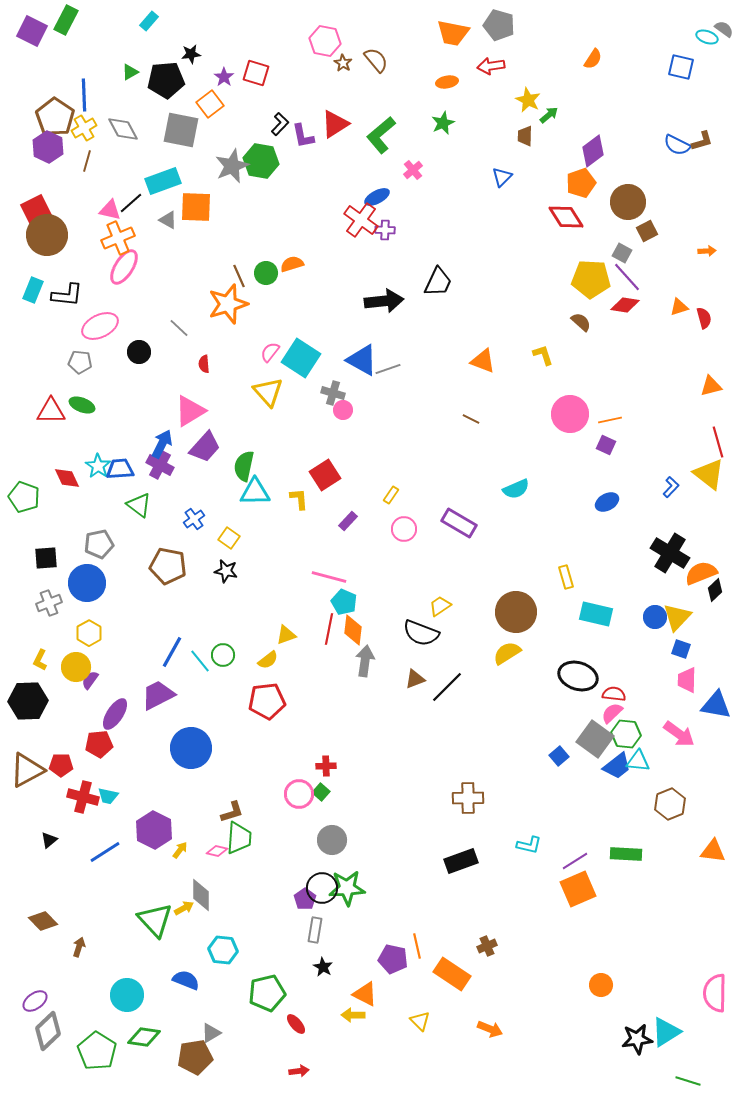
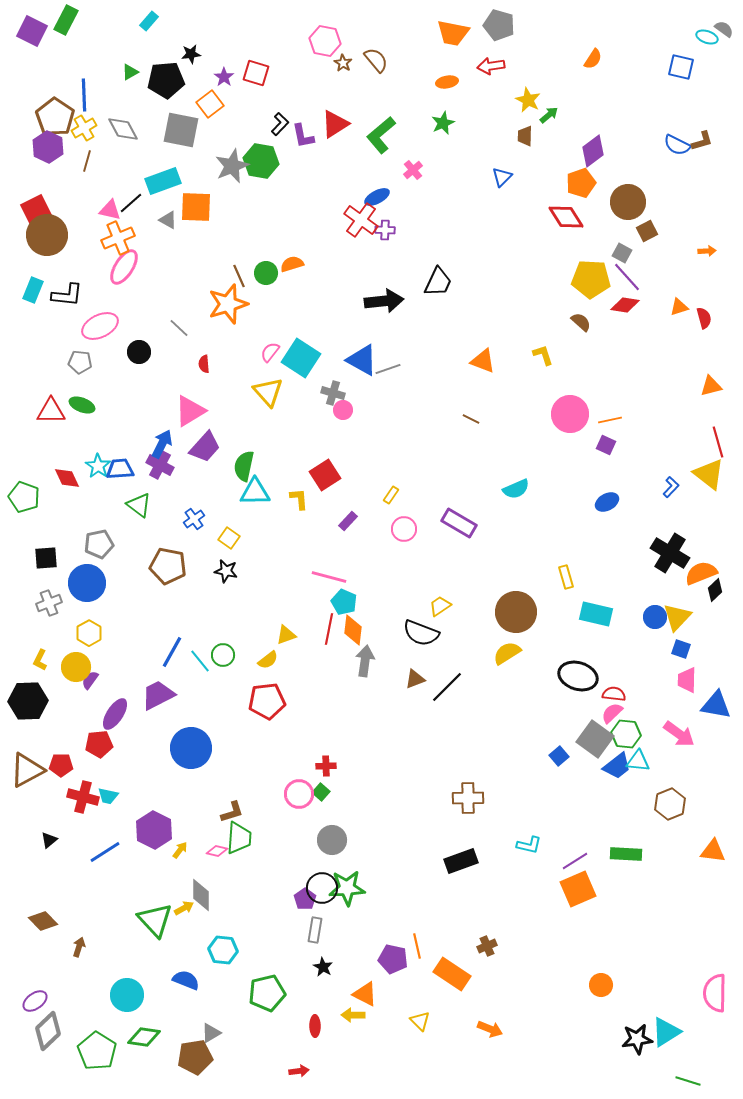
red ellipse at (296, 1024): moved 19 px right, 2 px down; rotated 40 degrees clockwise
